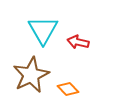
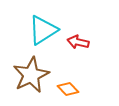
cyan triangle: rotated 28 degrees clockwise
